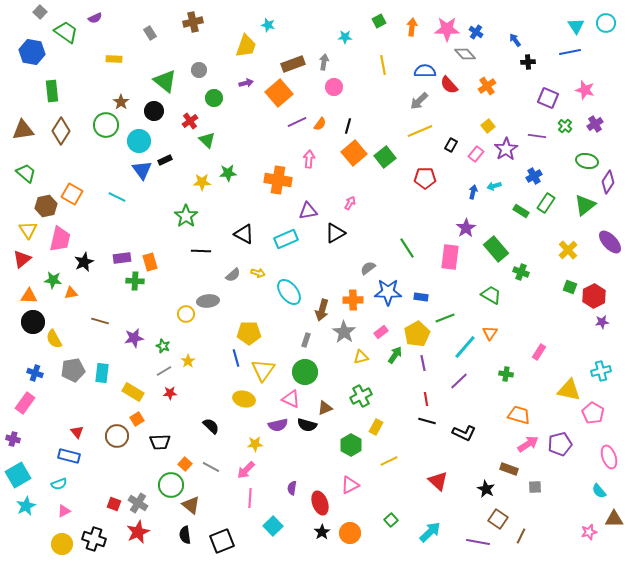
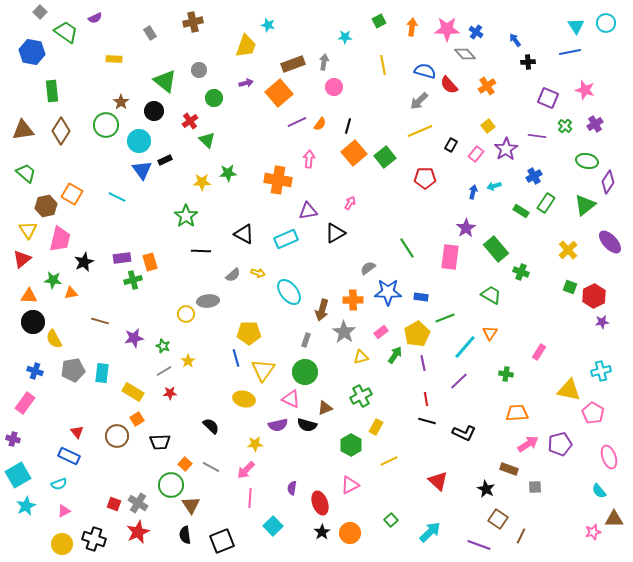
blue semicircle at (425, 71): rotated 15 degrees clockwise
green cross at (135, 281): moved 2 px left, 1 px up; rotated 18 degrees counterclockwise
blue cross at (35, 373): moved 2 px up
orange trapezoid at (519, 415): moved 2 px left, 2 px up; rotated 20 degrees counterclockwise
blue rectangle at (69, 456): rotated 10 degrees clockwise
brown triangle at (191, 505): rotated 18 degrees clockwise
pink star at (589, 532): moved 4 px right
purple line at (478, 542): moved 1 px right, 3 px down; rotated 10 degrees clockwise
